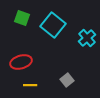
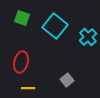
cyan square: moved 2 px right, 1 px down
cyan cross: moved 1 px right, 1 px up
red ellipse: rotated 60 degrees counterclockwise
yellow line: moved 2 px left, 3 px down
